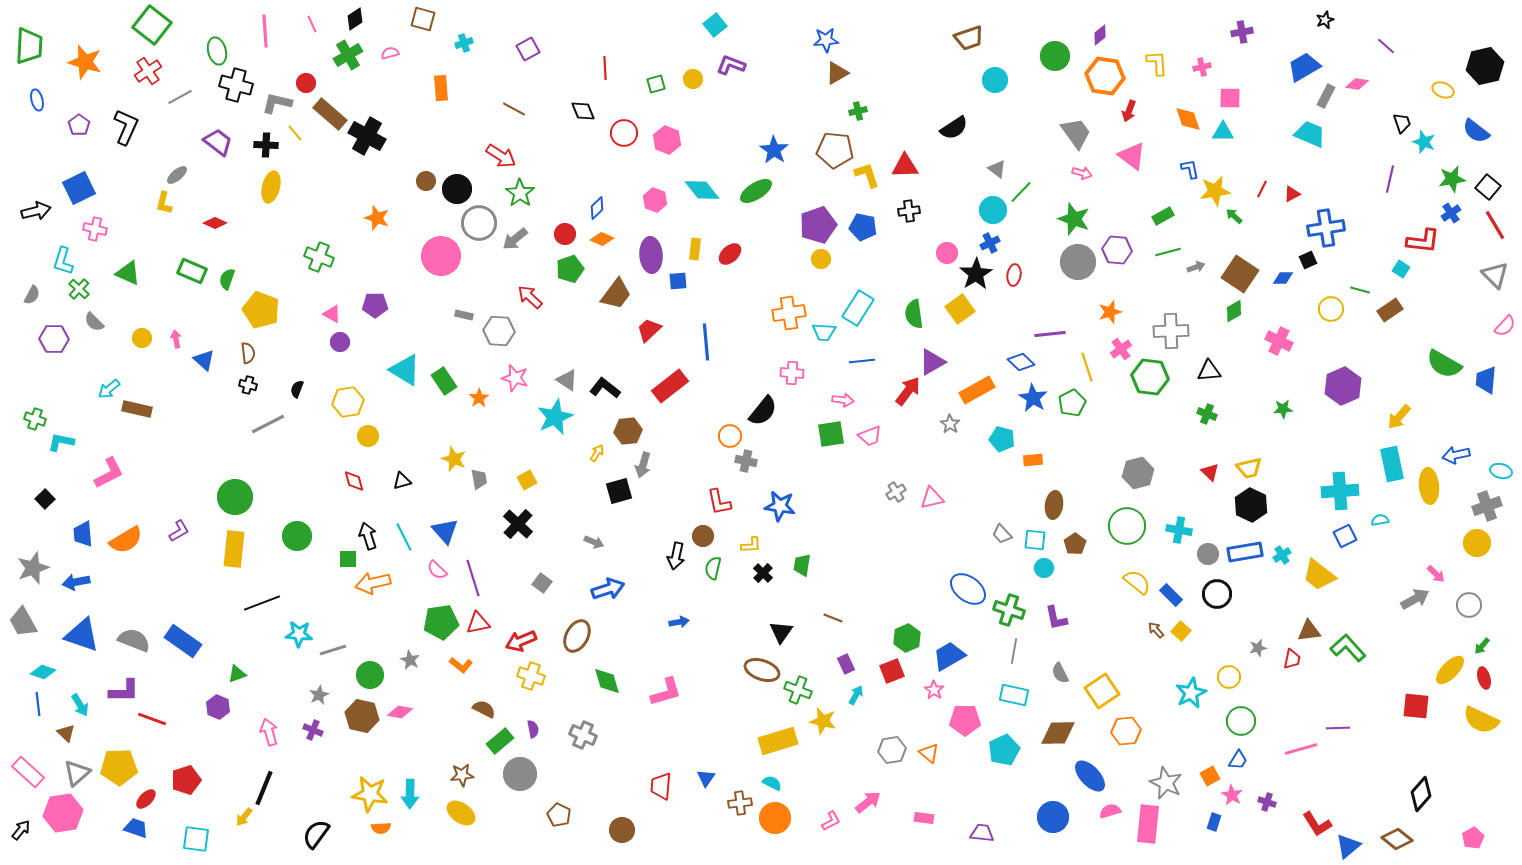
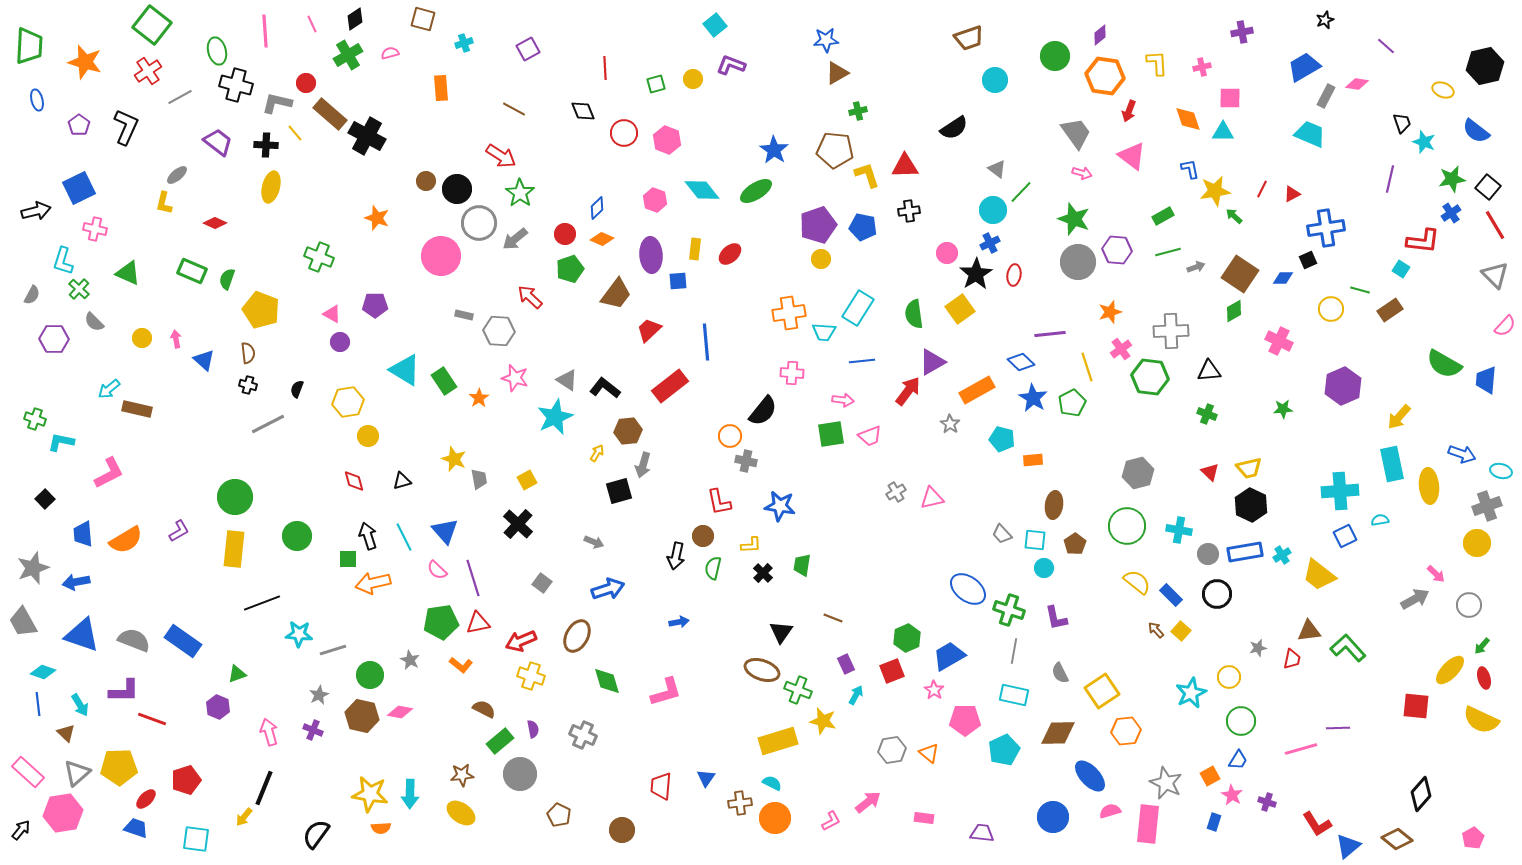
blue arrow at (1456, 455): moved 6 px right, 1 px up; rotated 148 degrees counterclockwise
